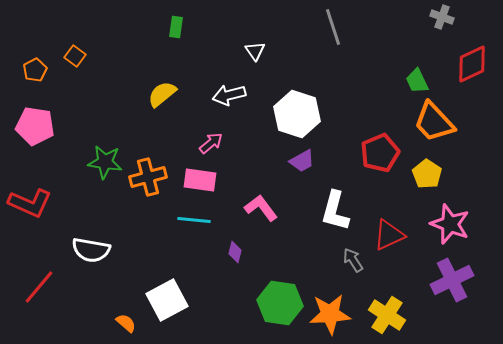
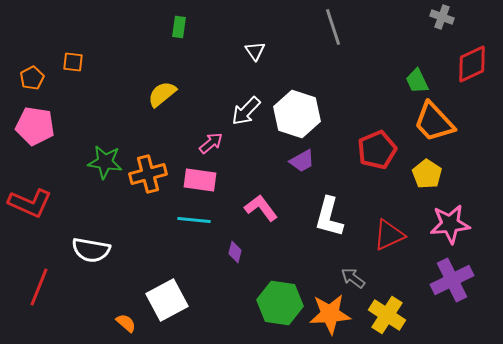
green rectangle: moved 3 px right
orange square: moved 2 px left, 6 px down; rotated 30 degrees counterclockwise
orange pentagon: moved 3 px left, 8 px down
white arrow: moved 17 px right, 16 px down; rotated 32 degrees counterclockwise
red pentagon: moved 3 px left, 3 px up
orange cross: moved 3 px up
white L-shape: moved 6 px left, 6 px down
pink star: rotated 27 degrees counterclockwise
gray arrow: moved 18 px down; rotated 20 degrees counterclockwise
red line: rotated 18 degrees counterclockwise
